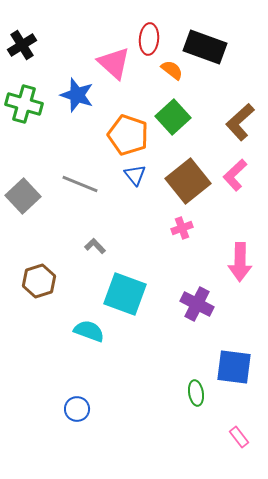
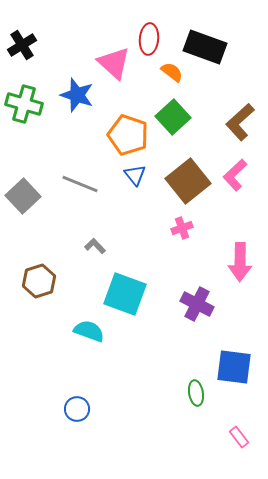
orange semicircle: moved 2 px down
